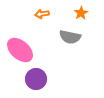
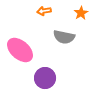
orange arrow: moved 2 px right, 3 px up
gray semicircle: moved 6 px left
purple circle: moved 9 px right, 1 px up
